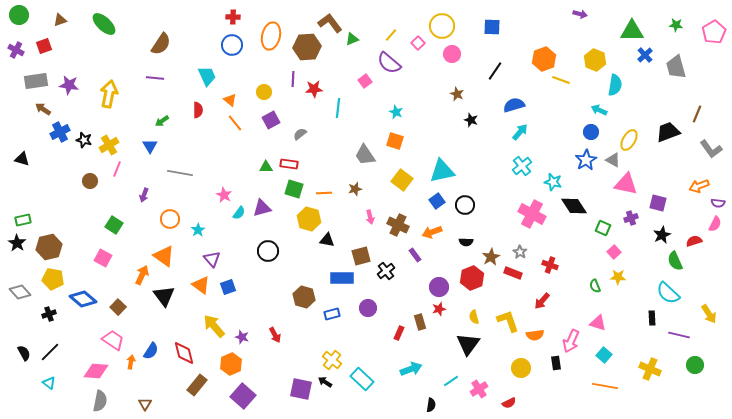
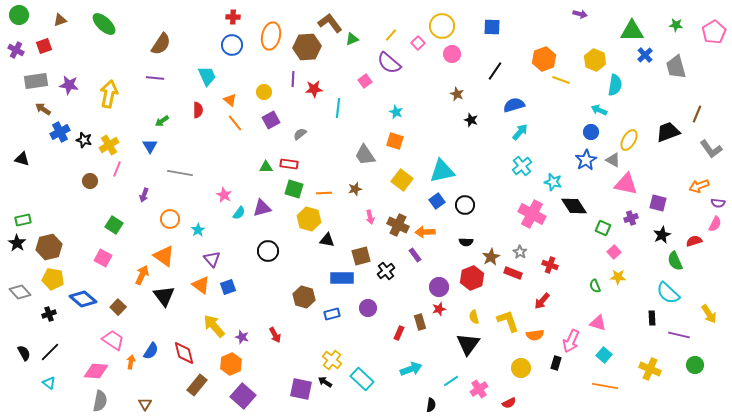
orange arrow at (432, 232): moved 7 px left; rotated 18 degrees clockwise
black rectangle at (556, 363): rotated 24 degrees clockwise
